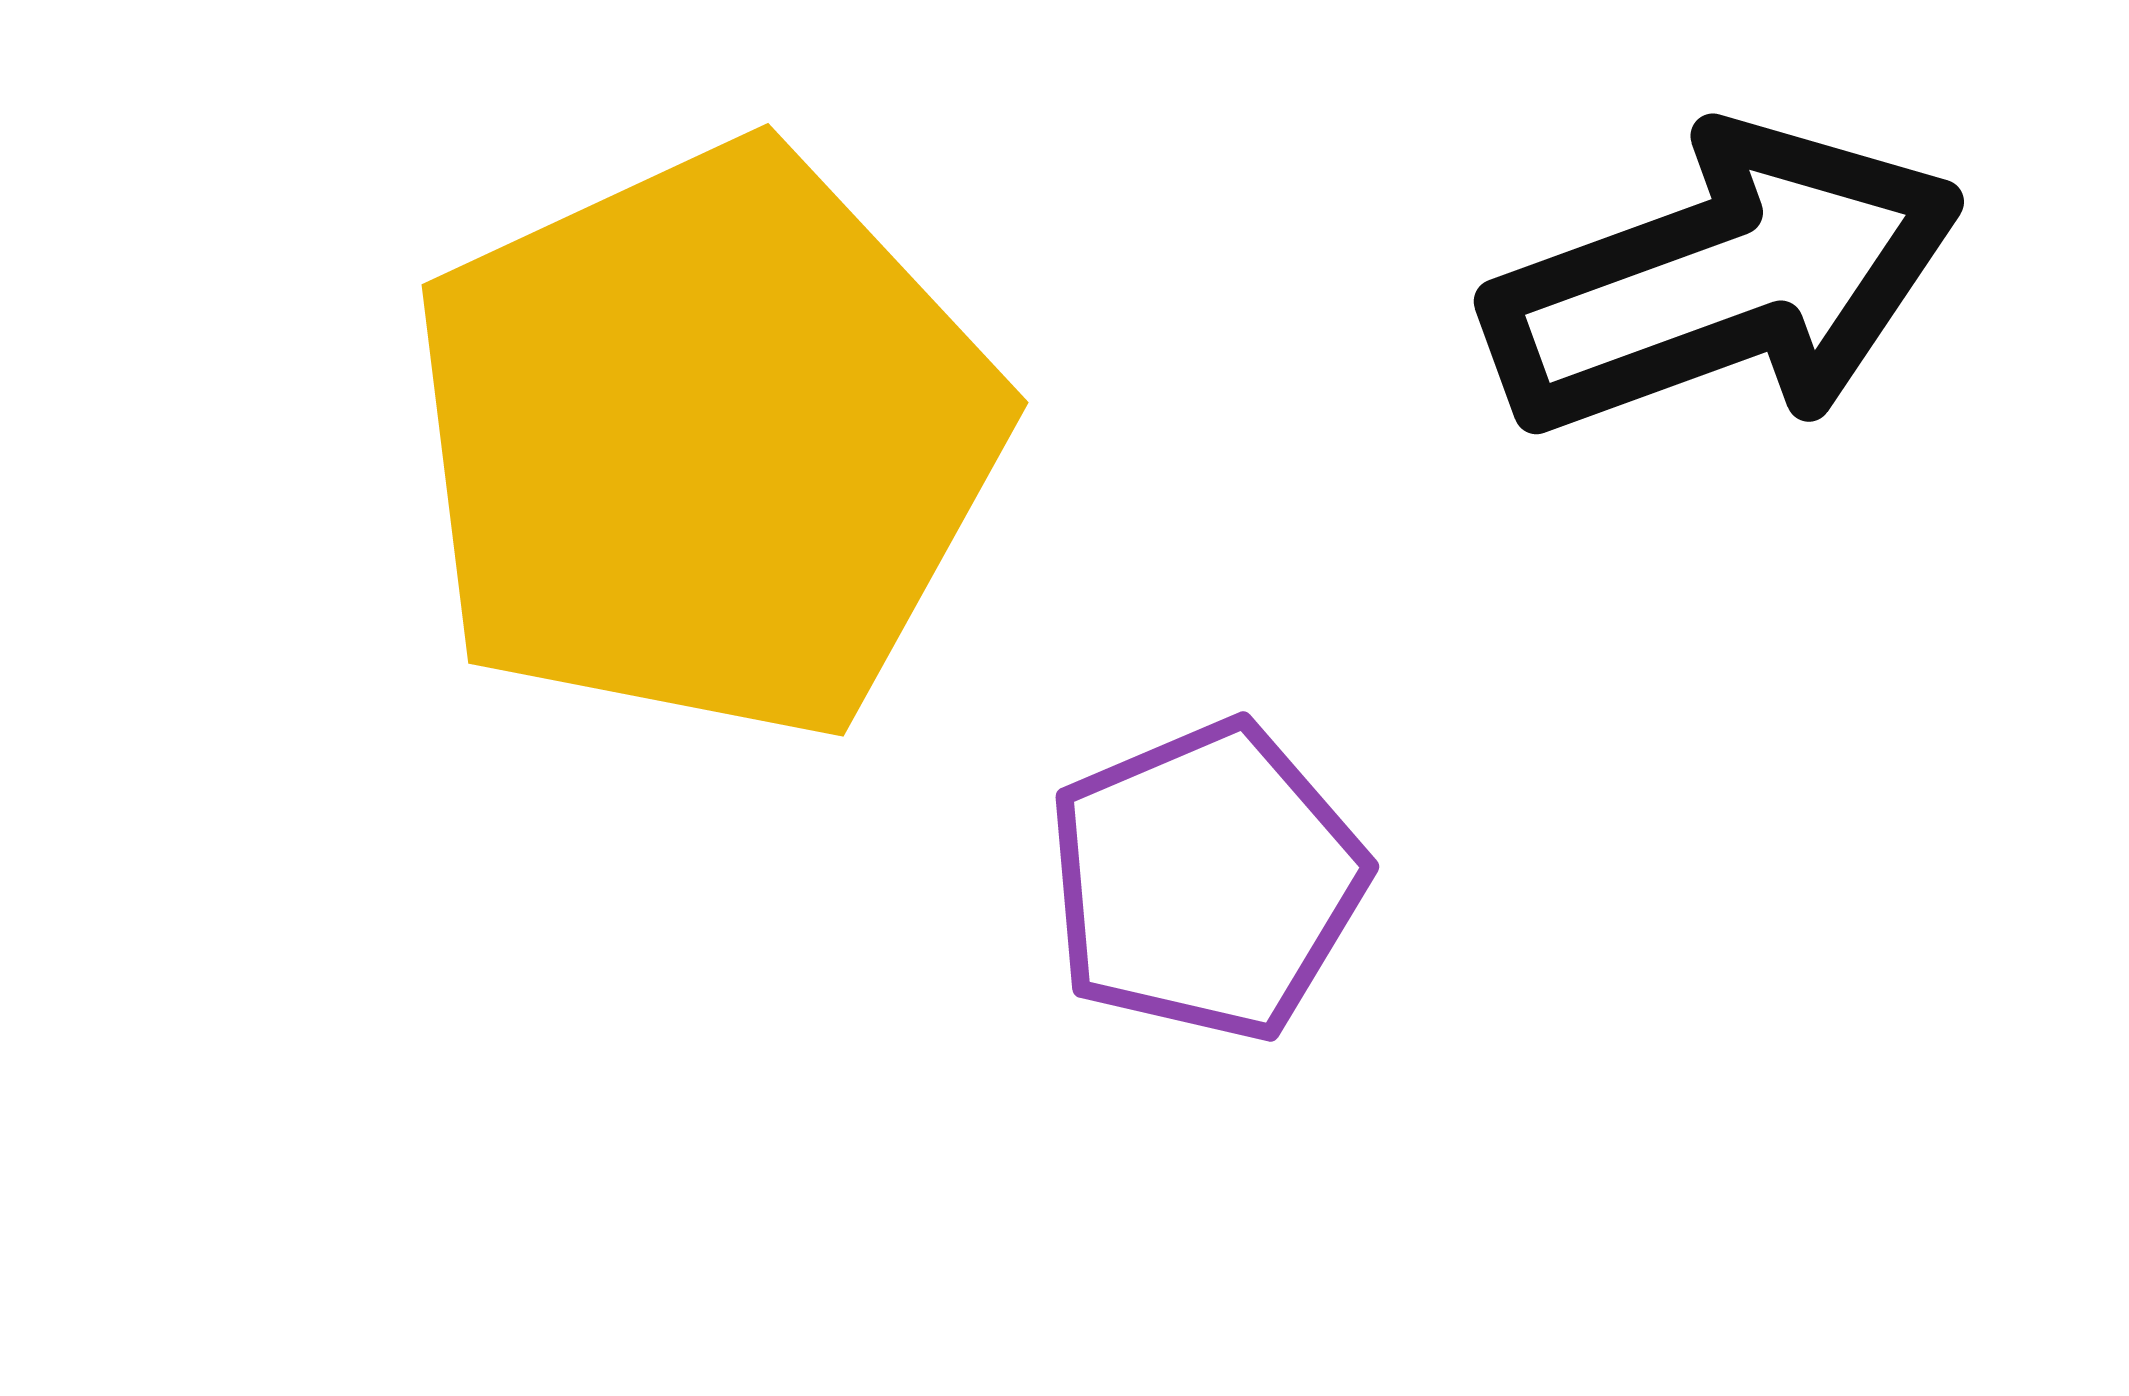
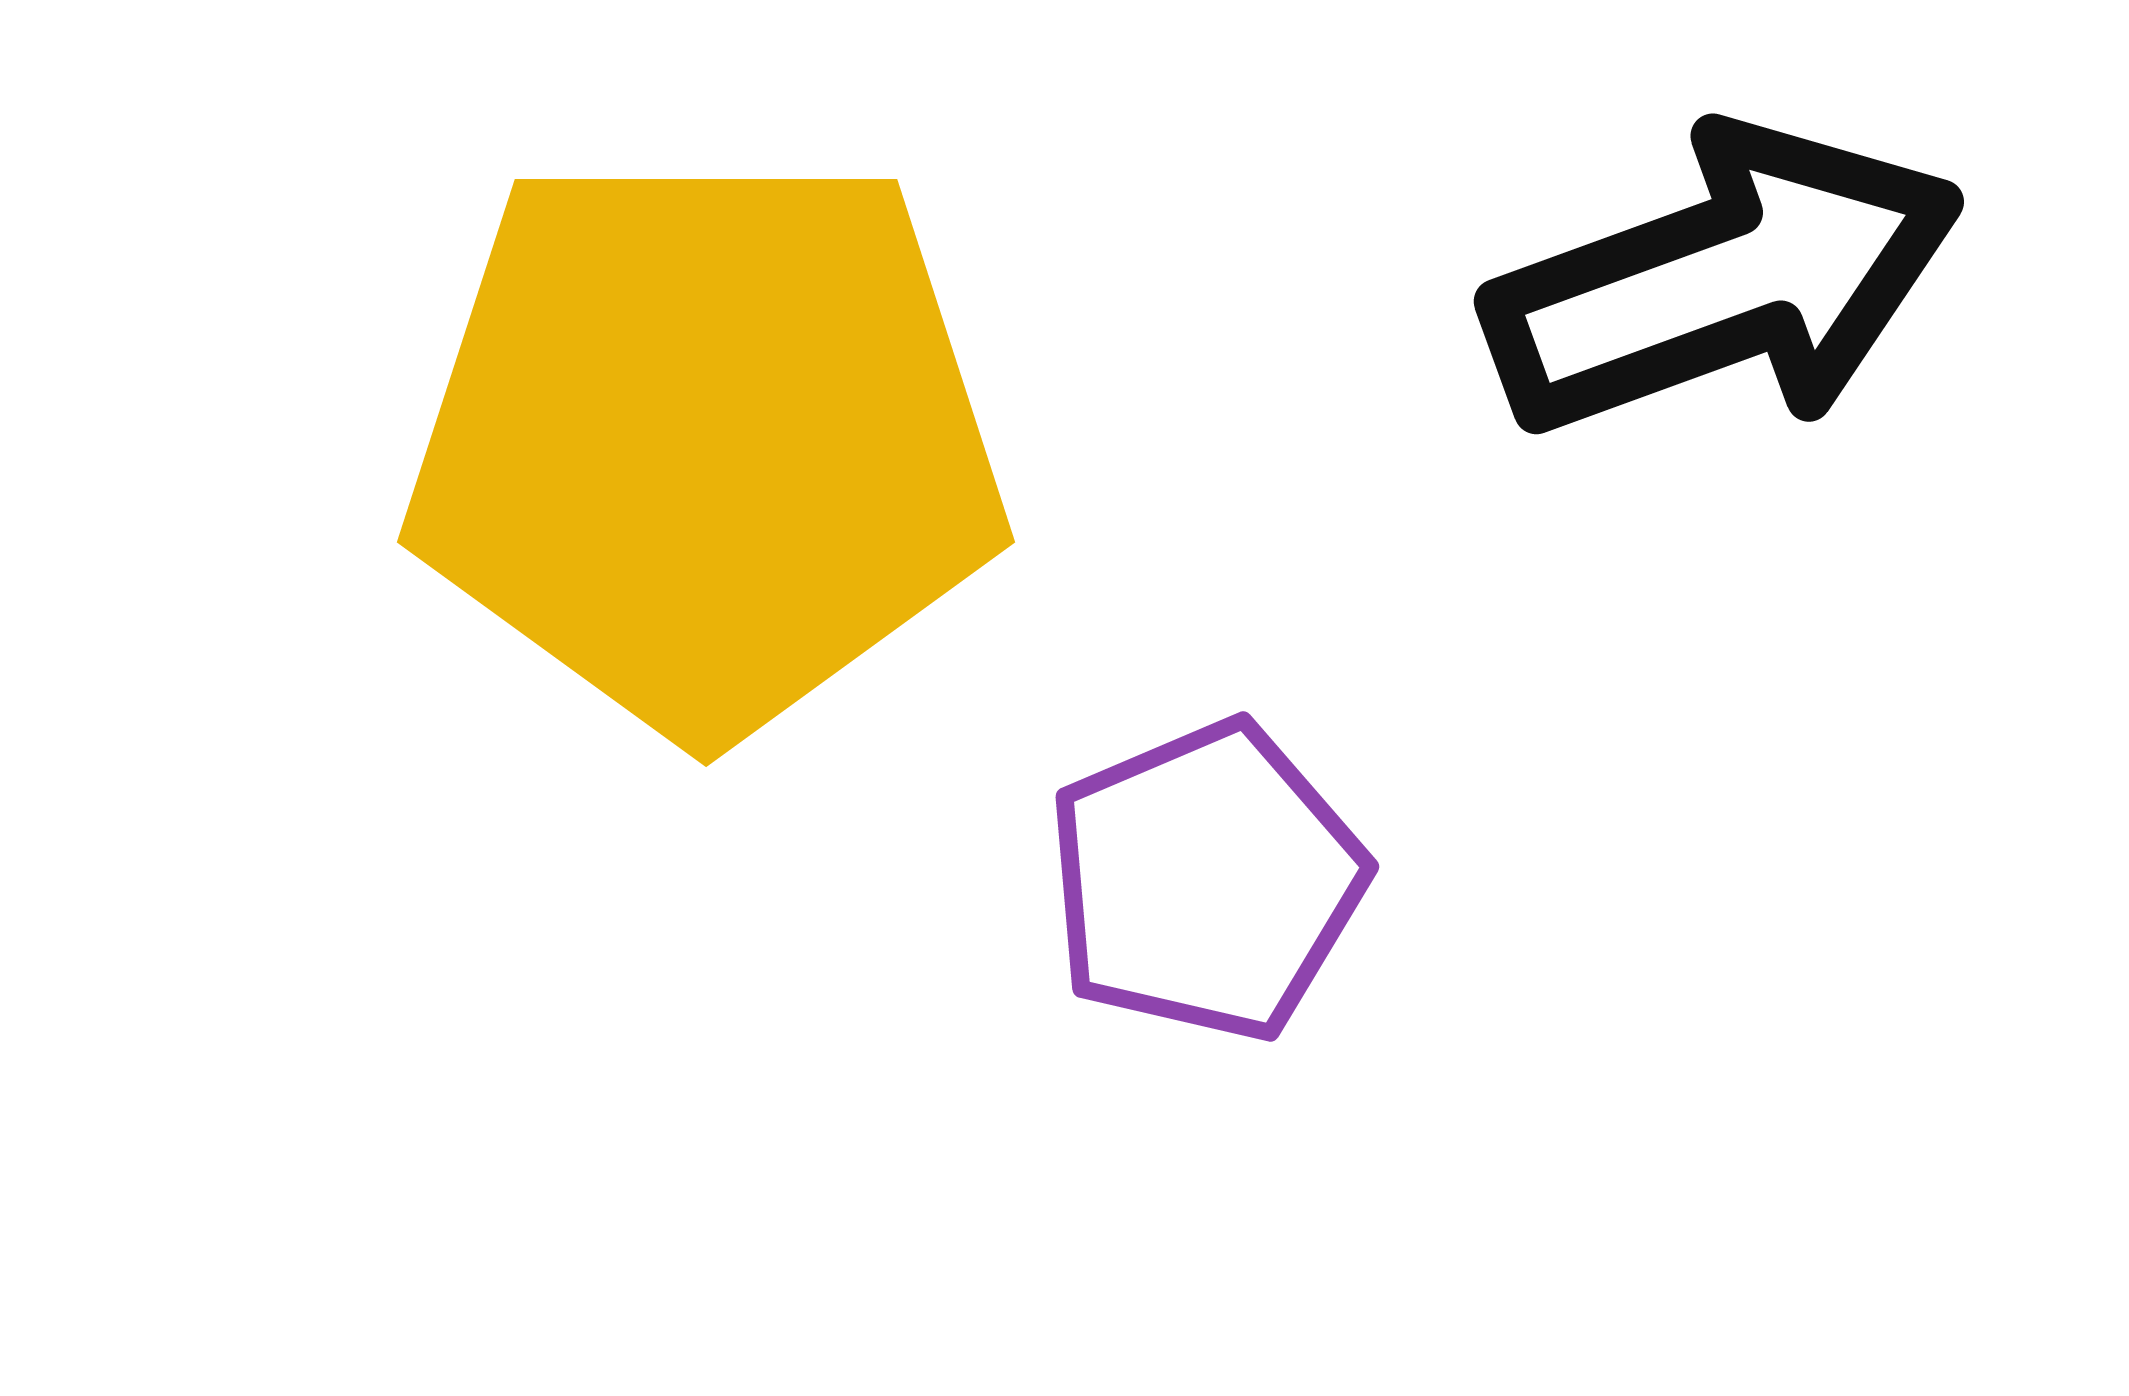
yellow pentagon: rotated 25 degrees clockwise
